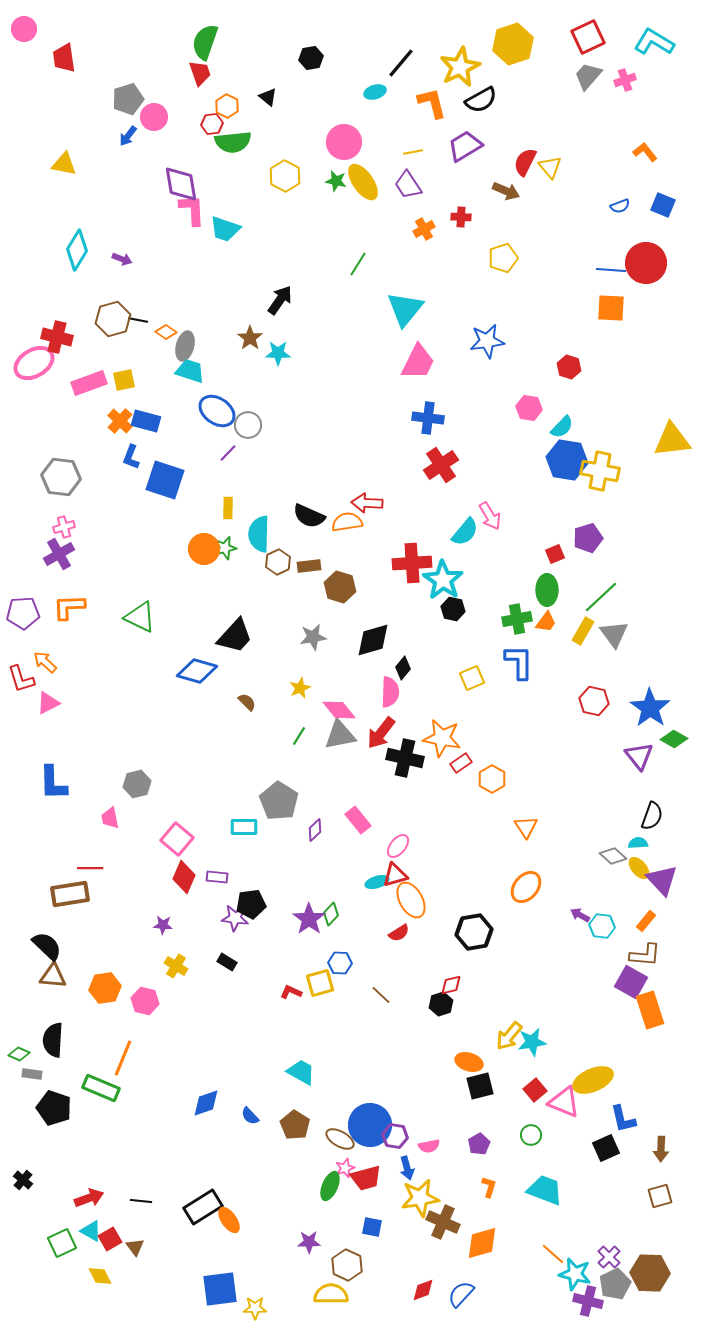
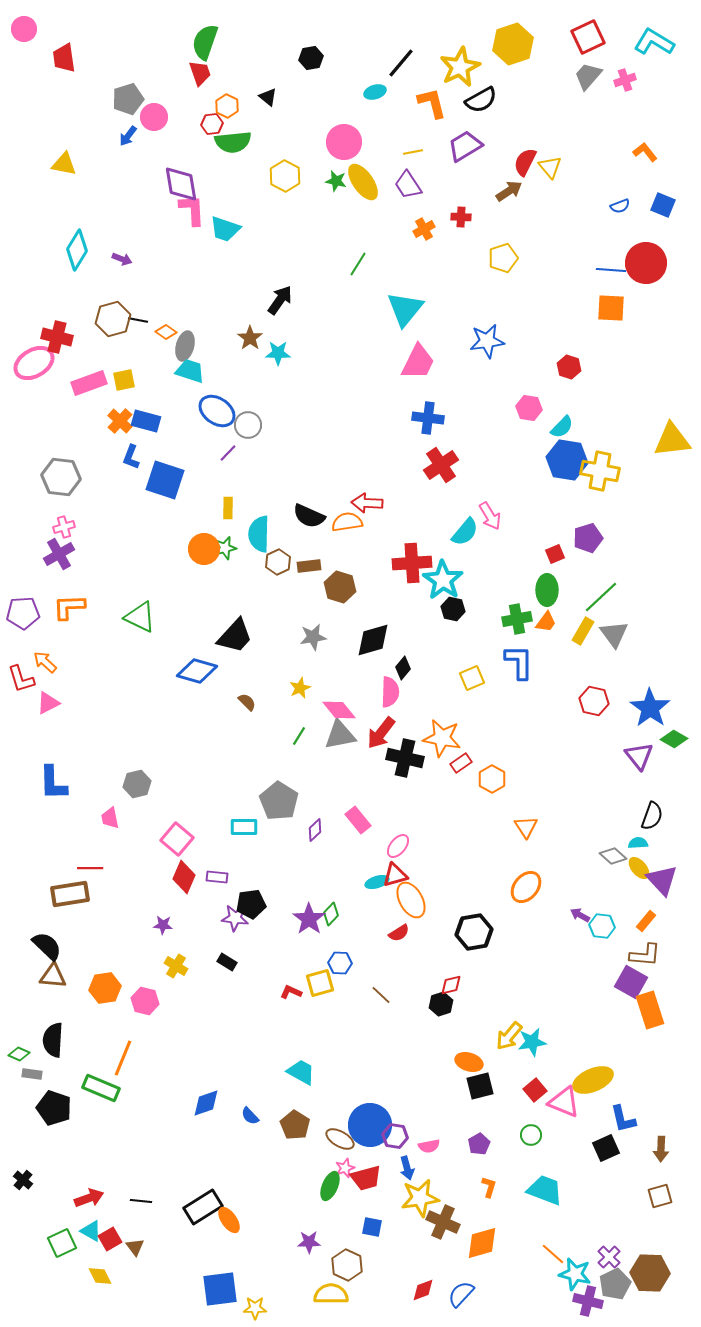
brown arrow at (506, 191): moved 3 px right; rotated 56 degrees counterclockwise
